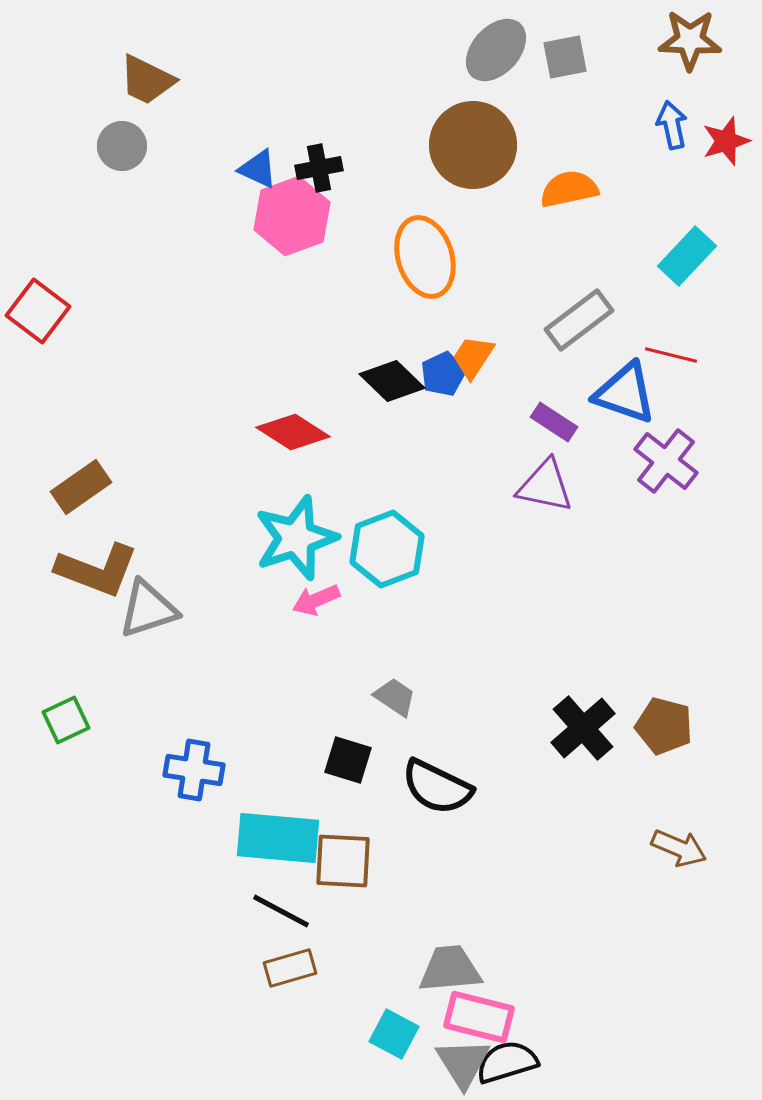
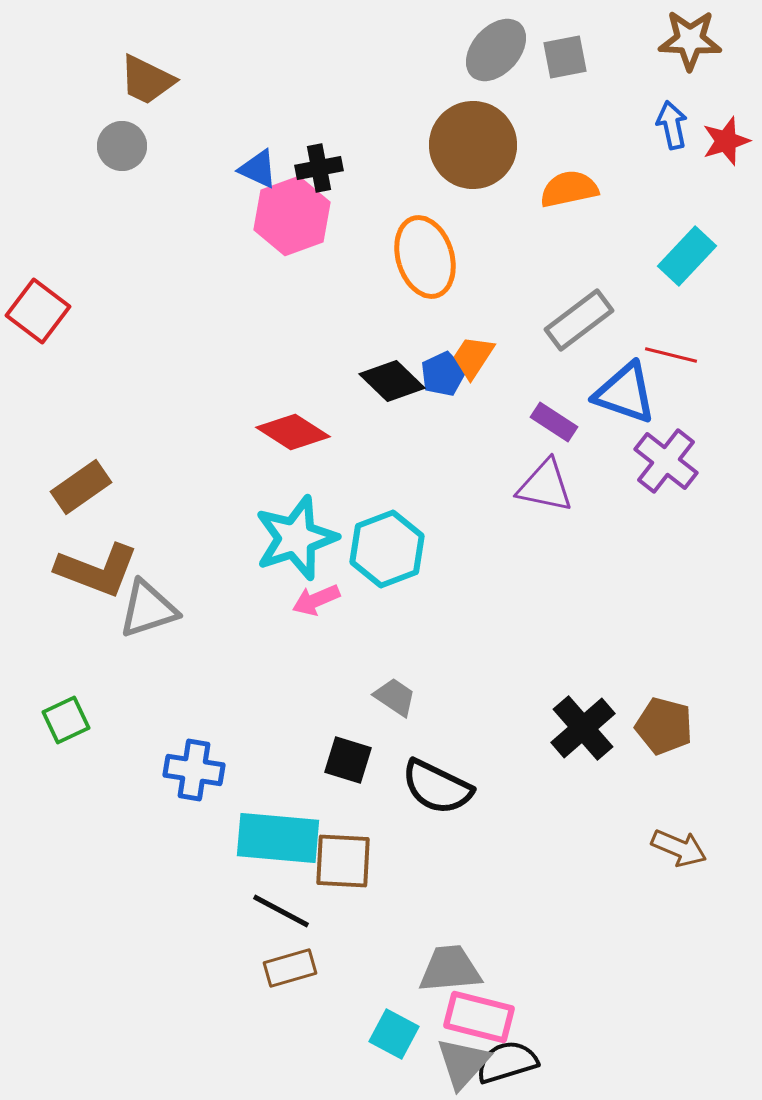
gray triangle at (463, 1063): rotated 14 degrees clockwise
